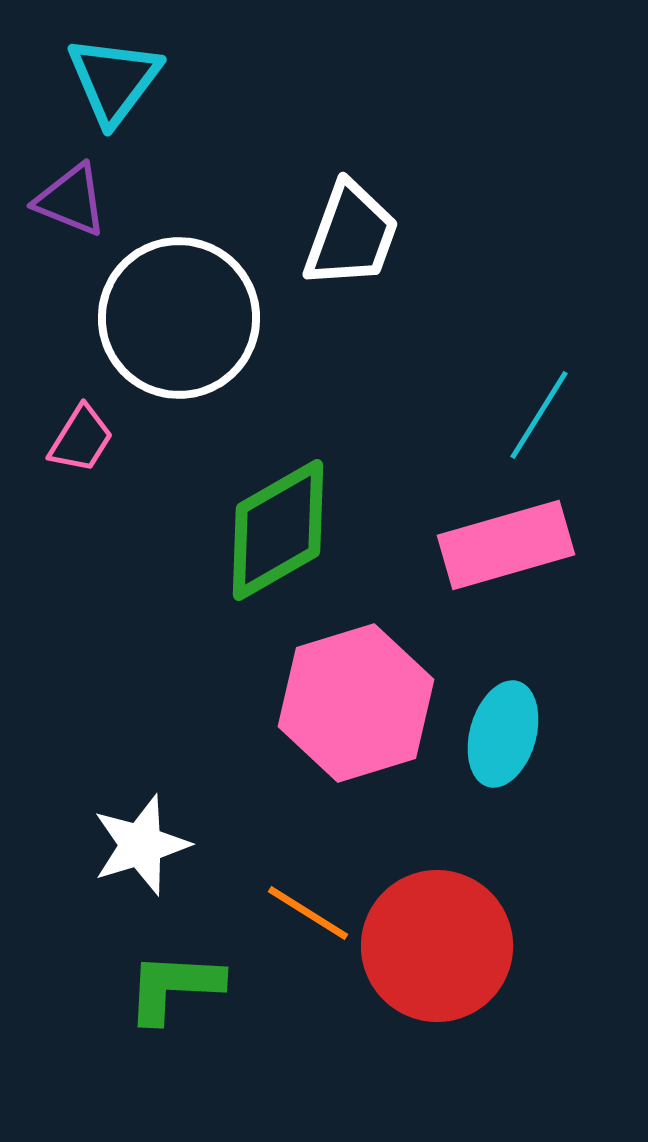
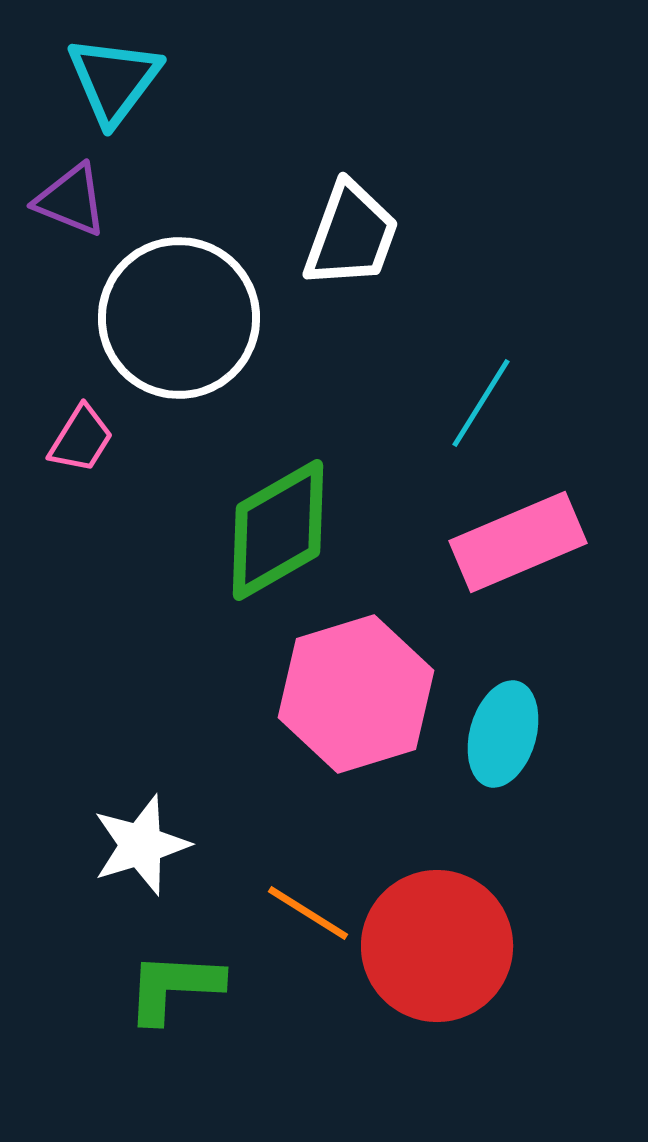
cyan line: moved 58 px left, 12 px up
pink rectangle: moved 12 px right, 3 px up; rotated 7 degrees counterclockwise
pink hexagon: moved 9 px up
